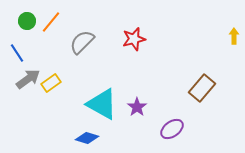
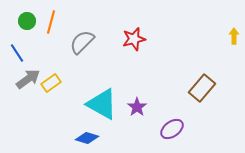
orange line: rotated 25 degrees counterclockwise
